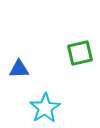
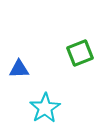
green square: rotated 8 degrees counterclockwise
